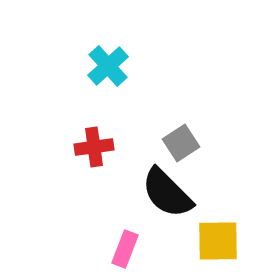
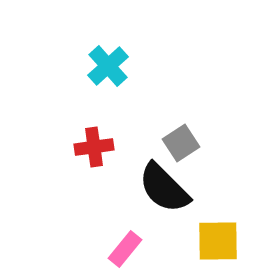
black semicircle: moved 3 px left, 5 px up
pink rectangle: rotated 18 degrees clockwise
